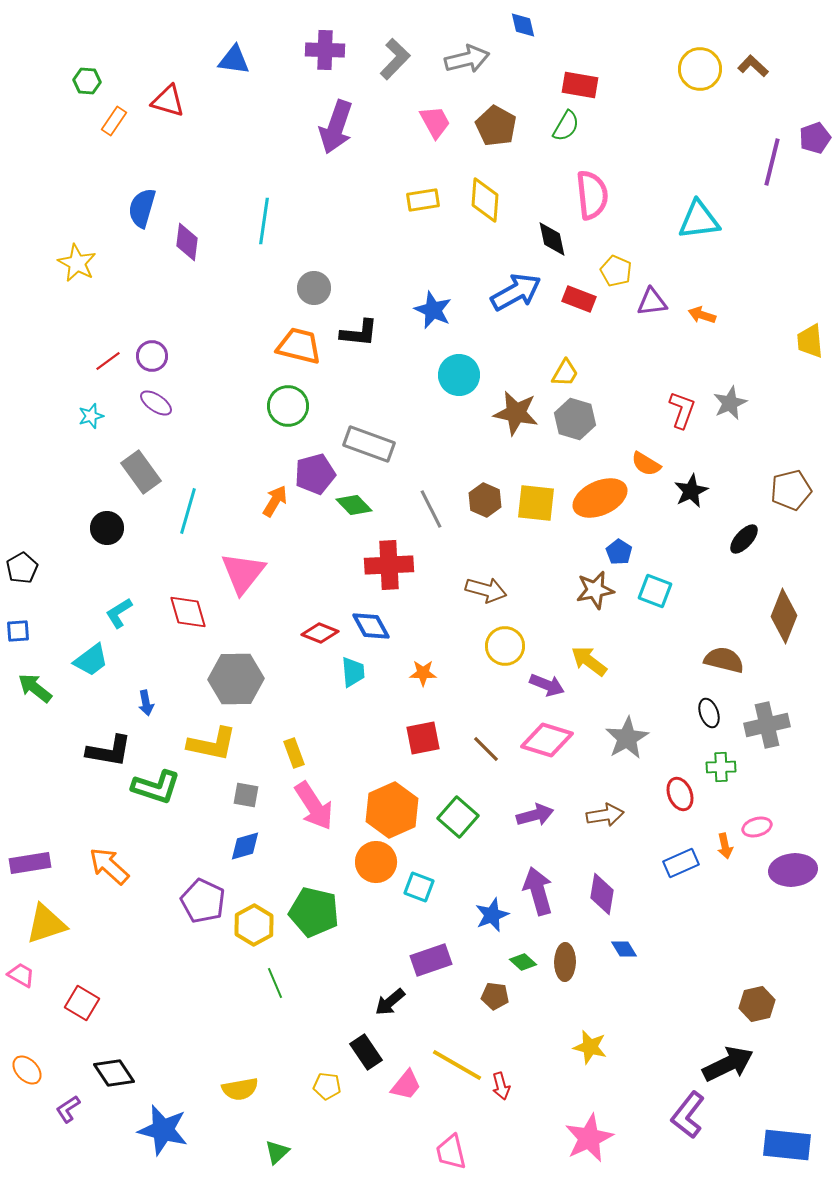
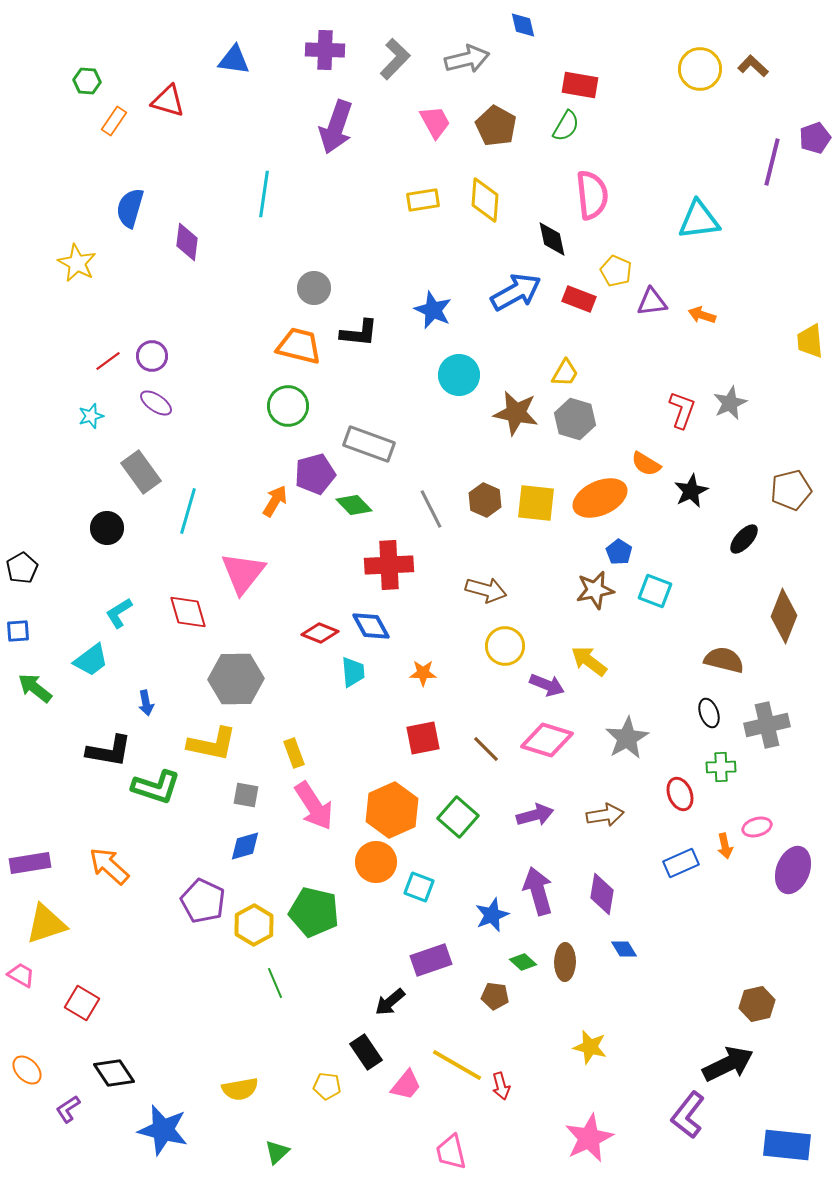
blue semicircle at (142, 208): moved 12 px left
cyan line at (264, 221): moved 27 px up
purple ellipse at (793, 870): rotated 63 degrees counterclockwise
